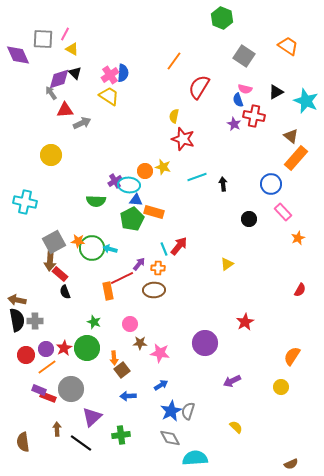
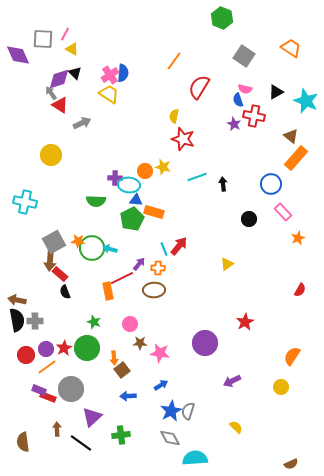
orange trapezoid at (288, 46): moved 3 px right, 2 px down
yellow trapezoid at (109, 96): moved 2 px up
red triangle at (65, 110): moved 5 px left, 5 px up; rotated 36 degrees clockwise
purple cross at (115, 181): moved 3 px up; rotated 32 degrees clockwise
